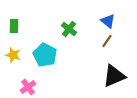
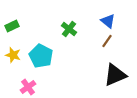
green rectangle: moved 2 px left; rotated 64 degrees clockwise
cyan pentagon: moved 4 px left, 1 px down
black triangle: moved 1 px right, 1 px up
